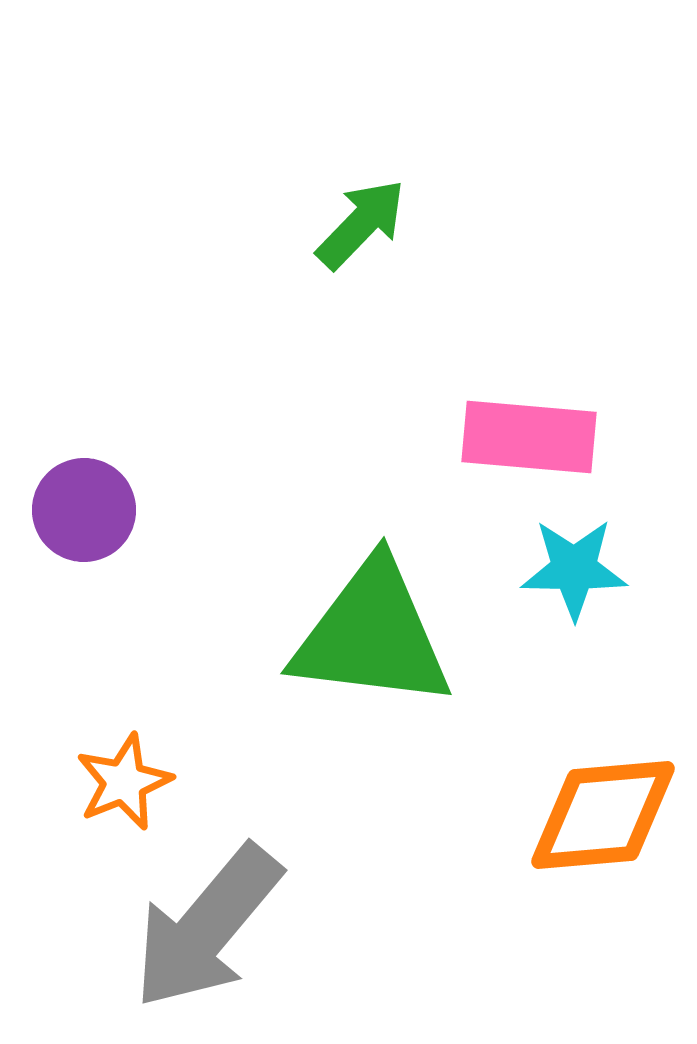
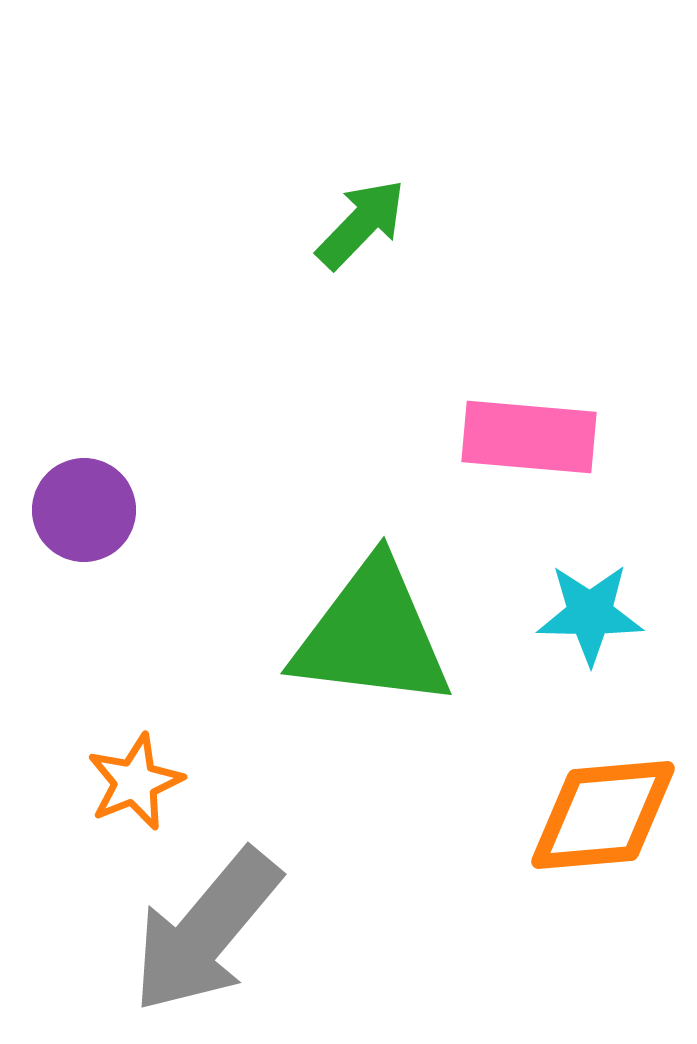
cyan star: moved 16 px right, 45 px down
orange star: moved 11 px right
gray arrow: moved 1 px left, 4 px down
